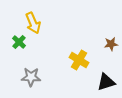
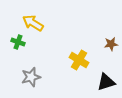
yellow arrow: rotated 145 degrees clockwise
green cross: moved 1 px left; rotated 24 degrees counterclockwise
gray star: rotated 18 degrees counterclockwise
